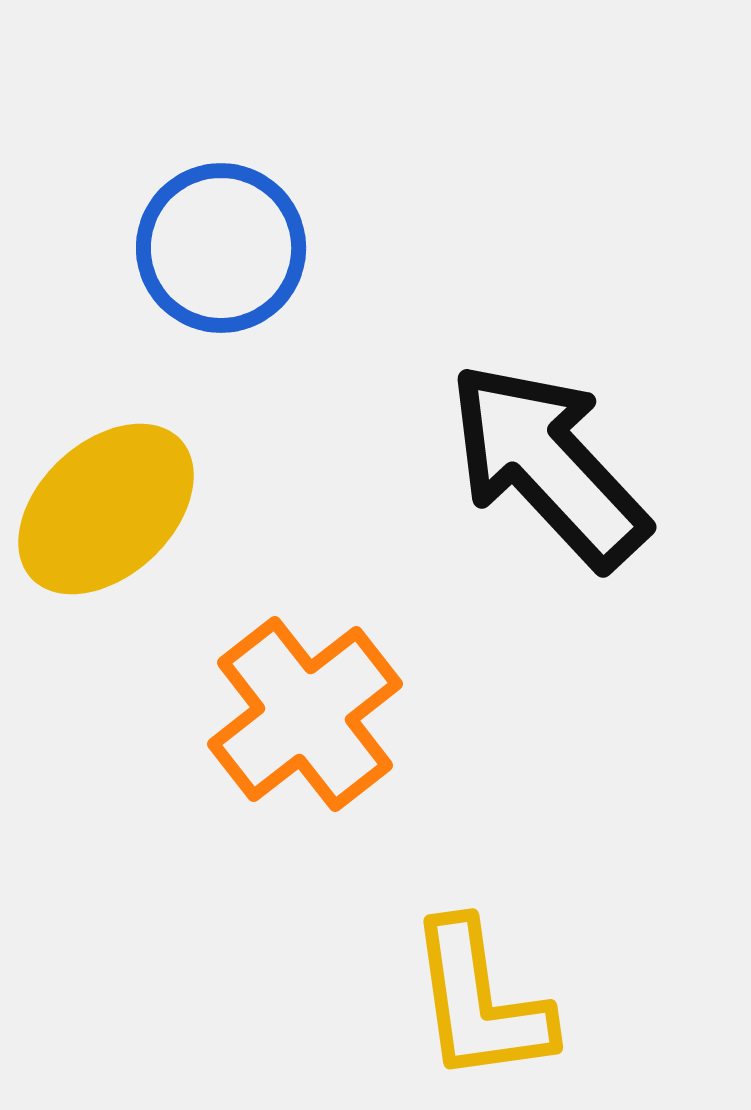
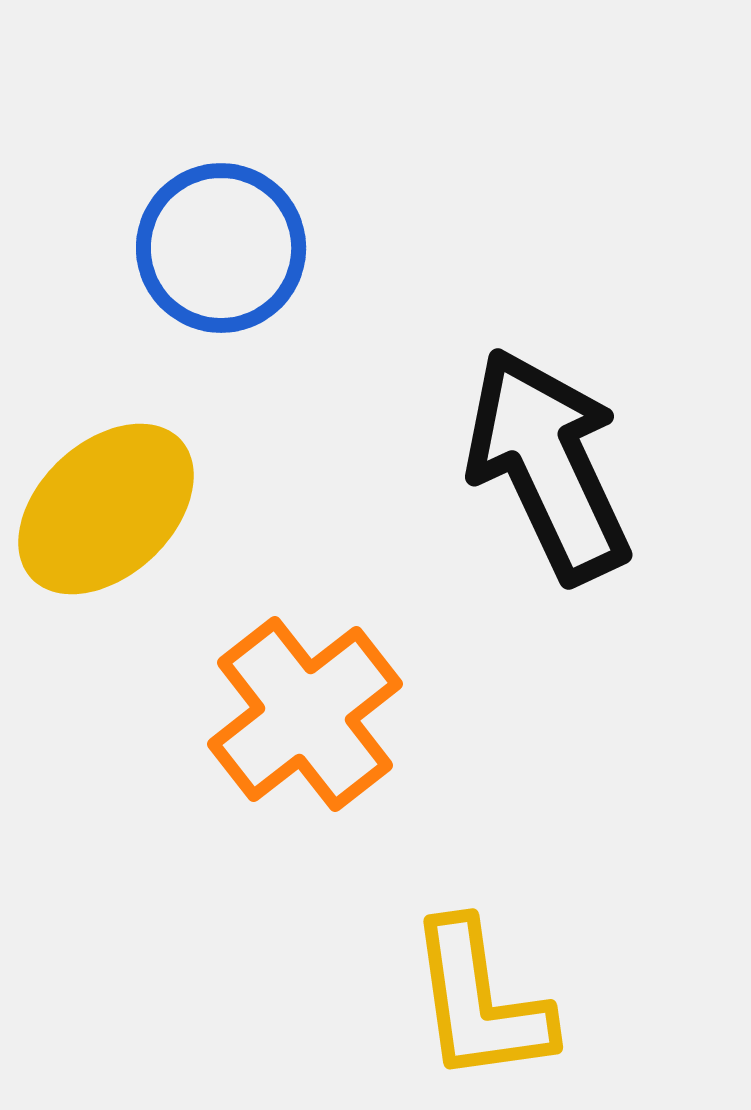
black arrow: rotated 18 degrees clockwise
